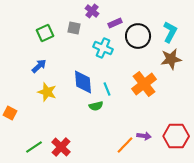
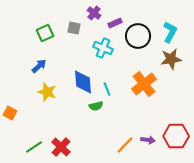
purple cross: moved 2 px right, 2 px down
purple arrow: moved 4 px right, 4 px down
